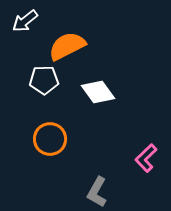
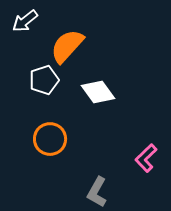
orange semicircle: rotated 21 degrees counterclockwise
white pentagon: rotated 16 degrees counterclockwise
